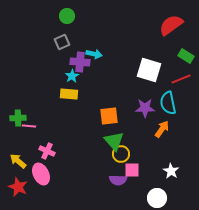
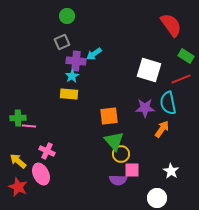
red semicircle: rotated 90 degrees clockwise
cyan arrow: rotated 133 degrees clockwise
purple cross: moved 4 px left, 1 px up
